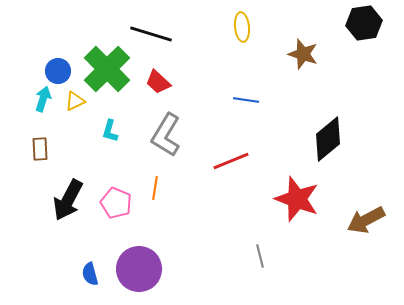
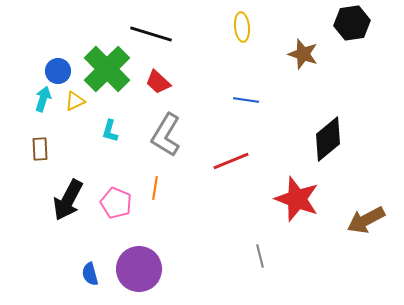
black hexagon: moved 12 px left
